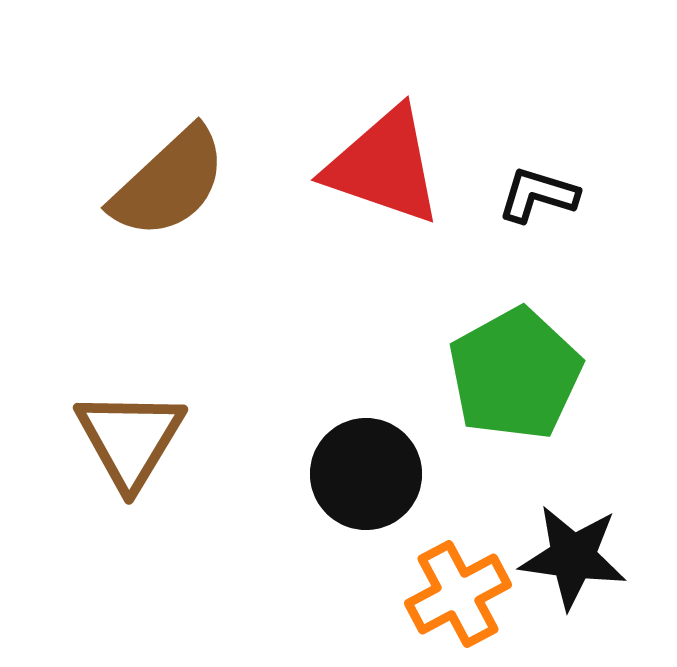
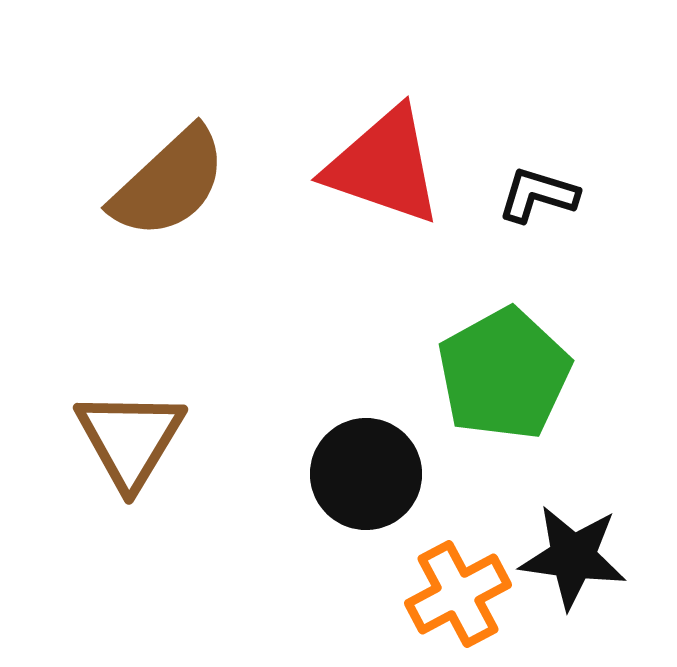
green pentagon: moved 11 px left
